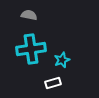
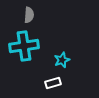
gray semicircle: rotated 84 degrees clockwise
cyan cross: moved 7 px left, 3 px up
